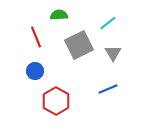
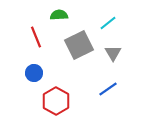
blue circle: moved 1 px left, 2 px down
blue line: rotated 12 degrees counterclockwise
